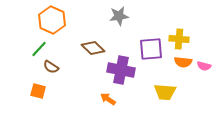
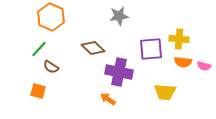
orange hexagon: moved 1 px left, 3 px up
purple cross: moved 2 px left, 2 px down
